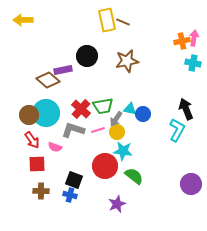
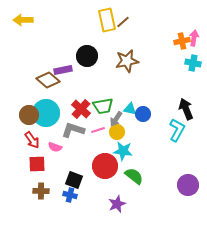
brown line: rotated 64 degrees counterclockwise
purple circle: moved 3 px left, 1 px down
